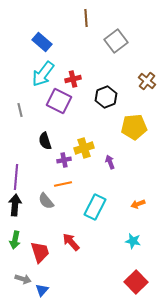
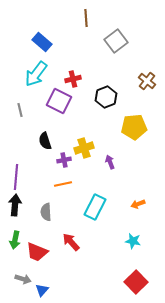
cyan arrow: moved 7 px left
gray semicircle: moved 11 px down; rotated 36 degrees clockwise
red trapezoid: moved 3 px left; rotated 130 degrees clockwise
